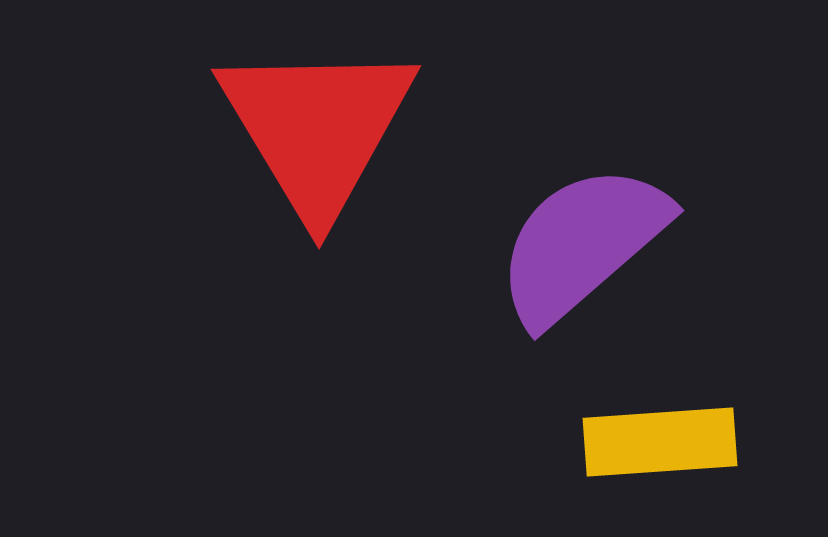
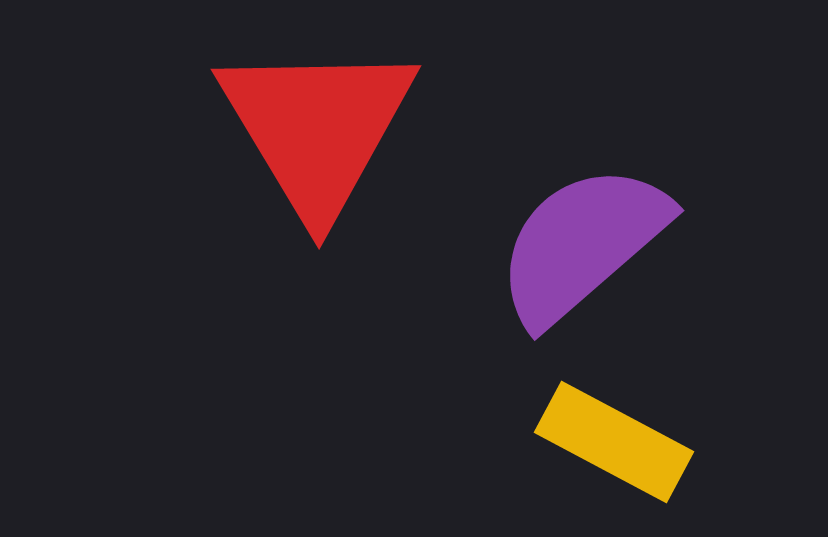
yellow rectangle: moved 46 px left; rotated 32 degrees clockwise
